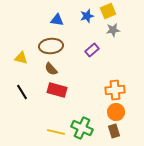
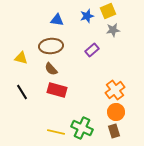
orange cross: rotated 30 degrees counterclockwise
